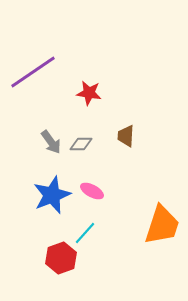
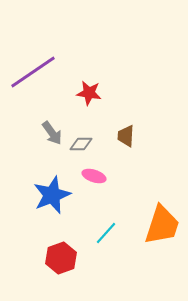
gray arrow: moved 1 px right, 9 px up
pink ellipse: moved 2 px right, 15 px up; rotated 10 degrees counterclockwise
cyan line: moved 21 px right
